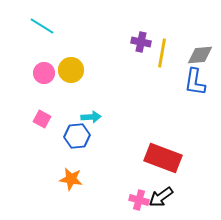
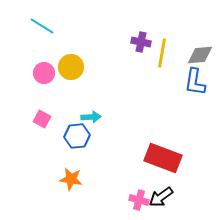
yellow circle: moved 3 px up
